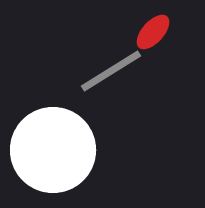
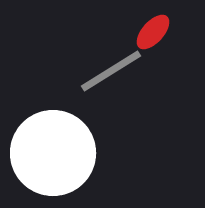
white circle: moved 3 px down
